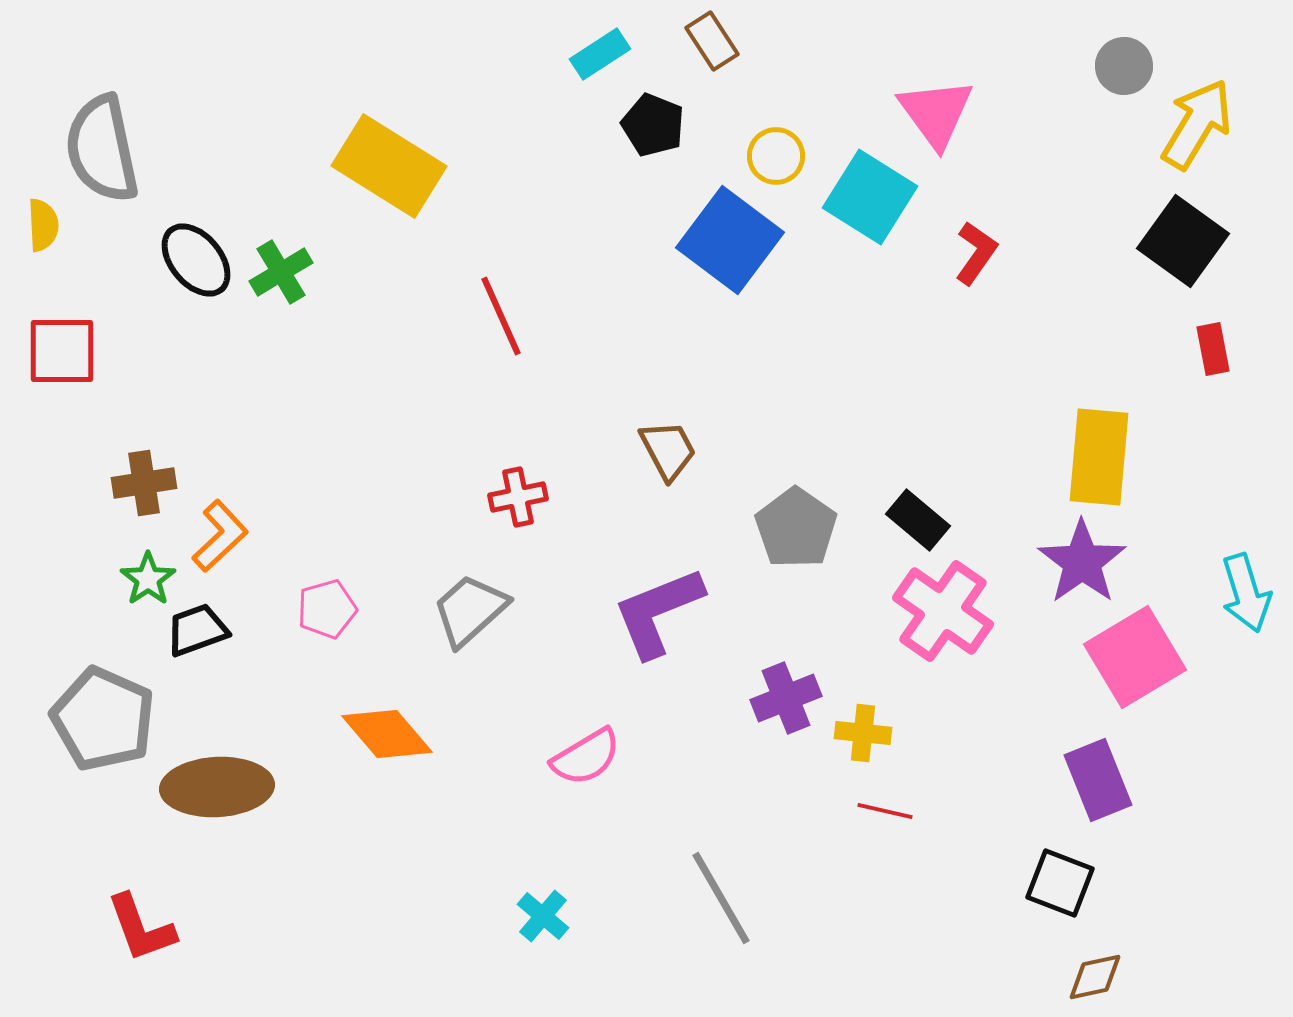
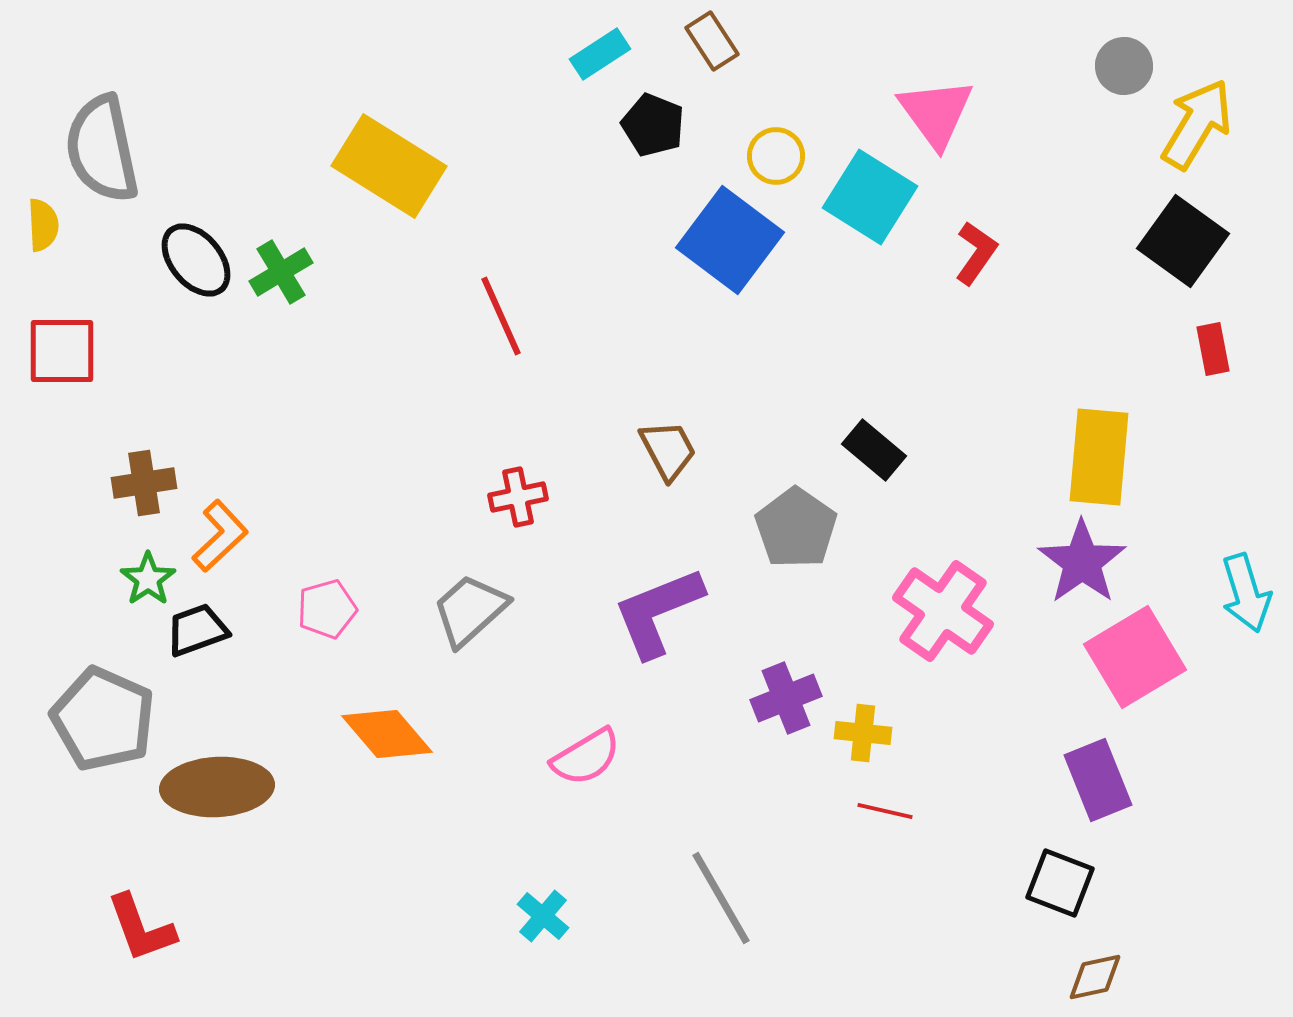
black rectangle at (918, 520): moved 44 px left, 70 px up
